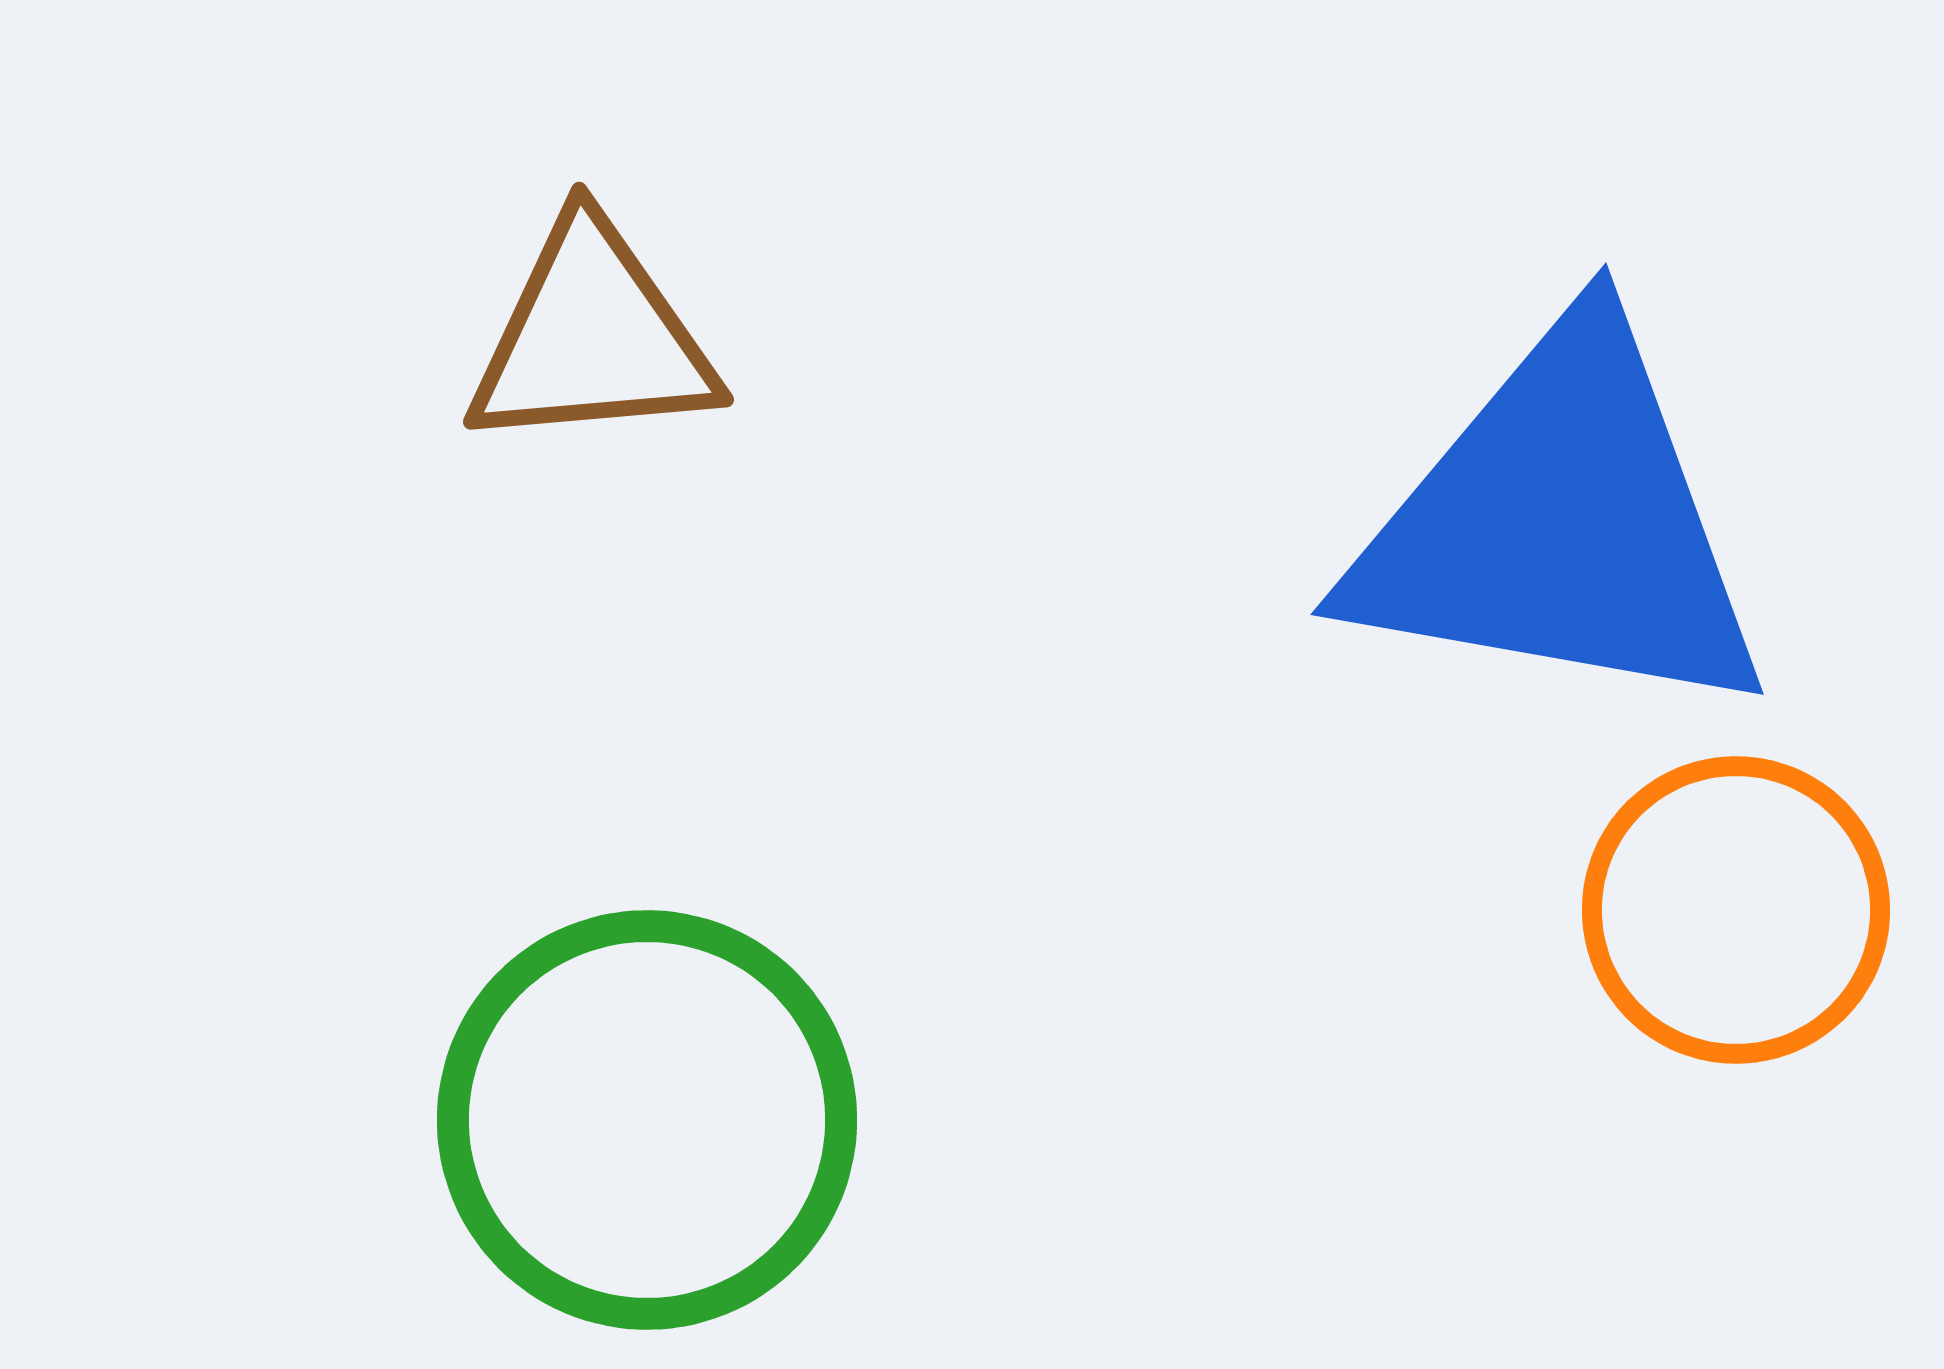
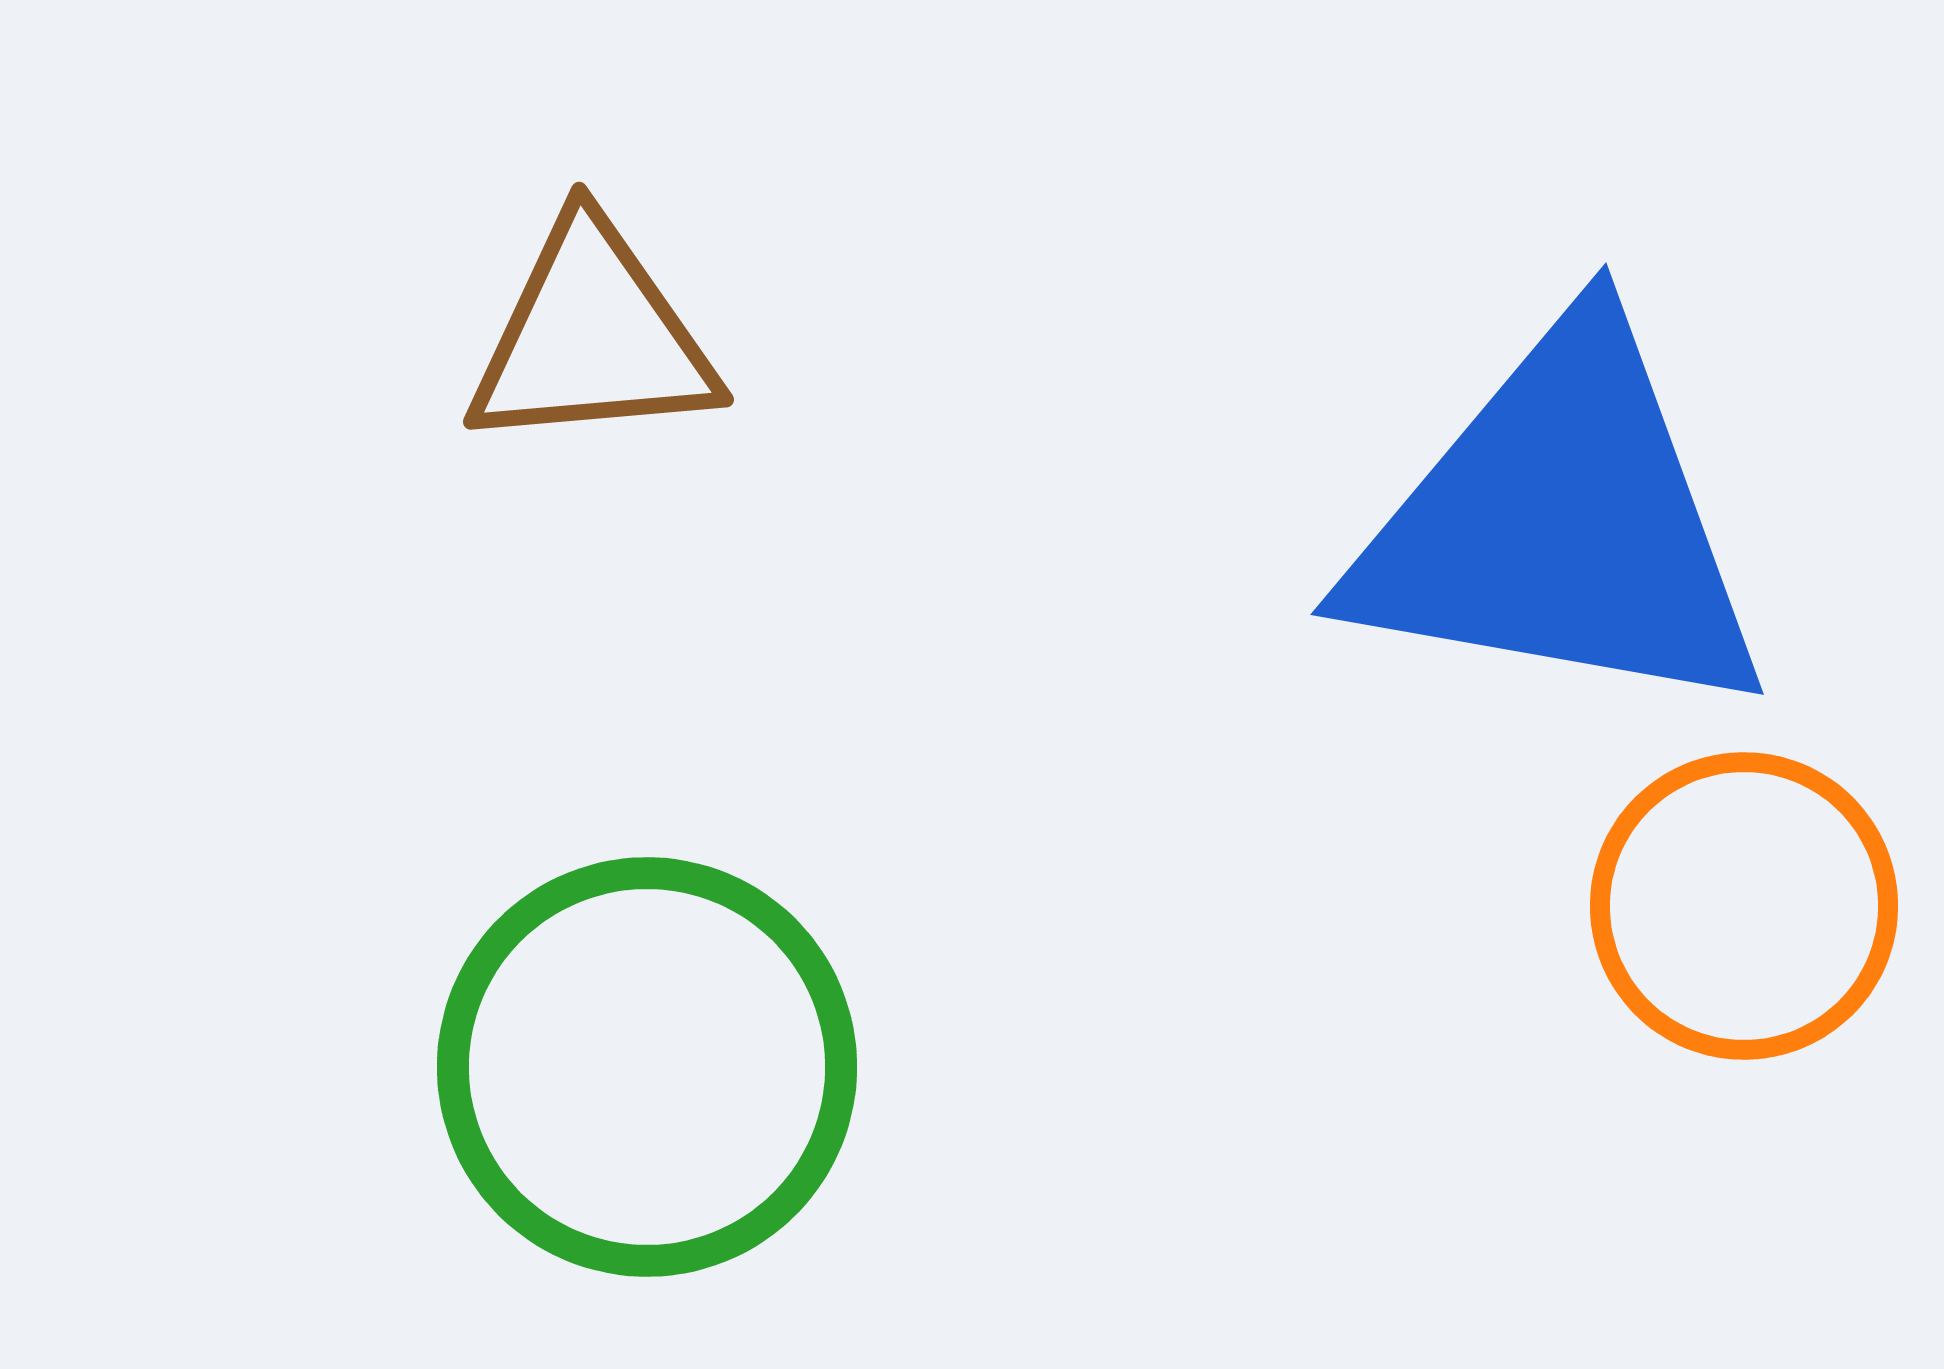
orange circle: moved 8 px right, 4 px up
green circle: moved 53 px up
